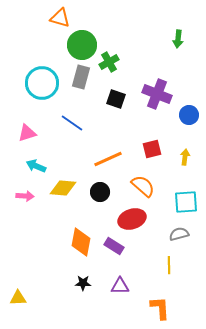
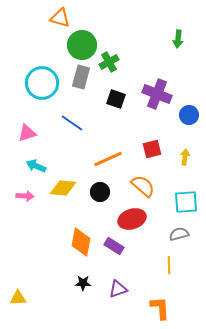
purple triangle: moved 2 px left, 3 px down; rotated 18 degrees counterclockwise
